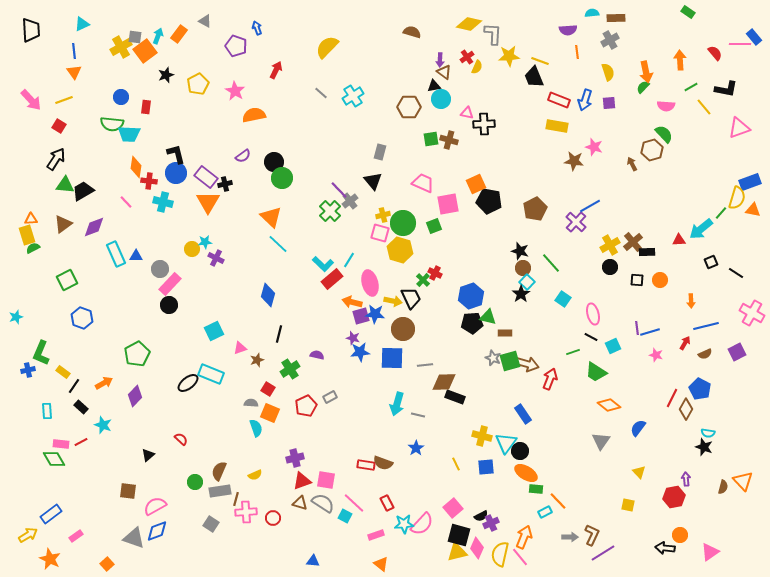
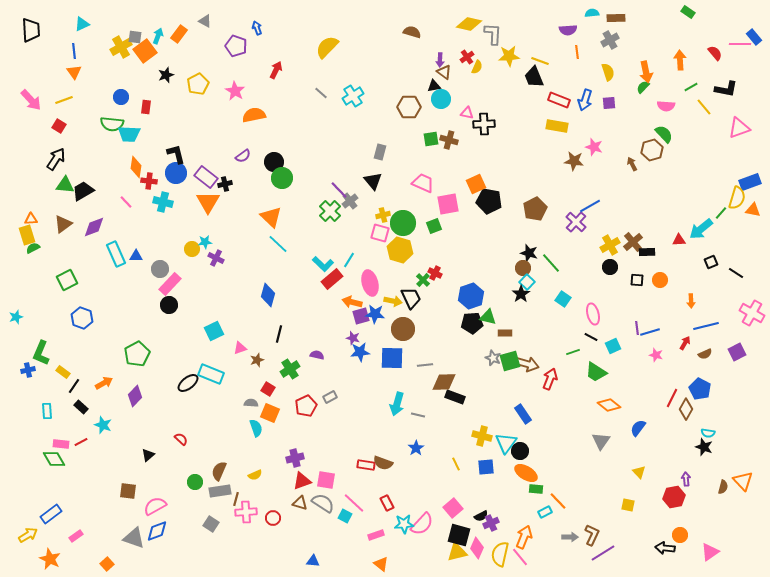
black star at (520, 251): moved 9 px right, 2 px down
